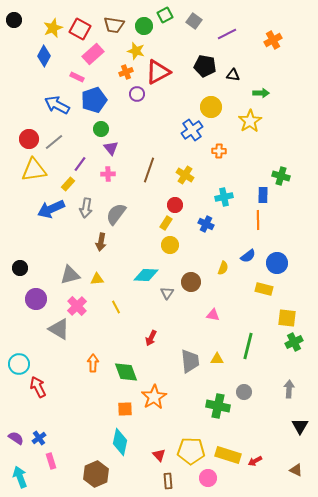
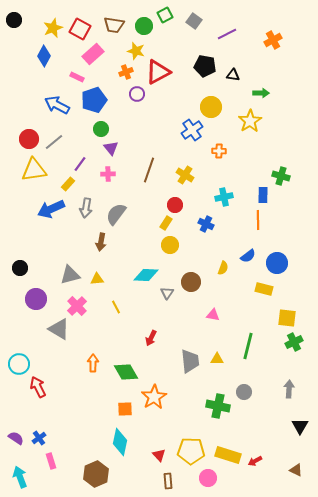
green diamond at (126, 372): rotated 10 degrees counterclockwise
